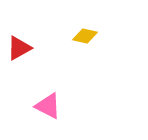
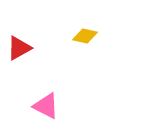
pink triangle: moved 2 px left
